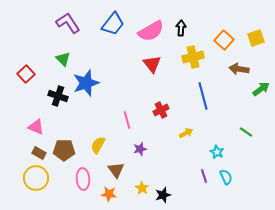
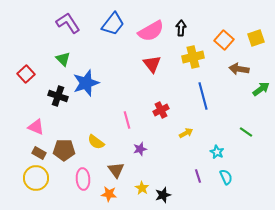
yellow semicircle: moved 2 px left, 3 px up; rotated 84 degrees counterclockwise
purple line: moved 6 px left
